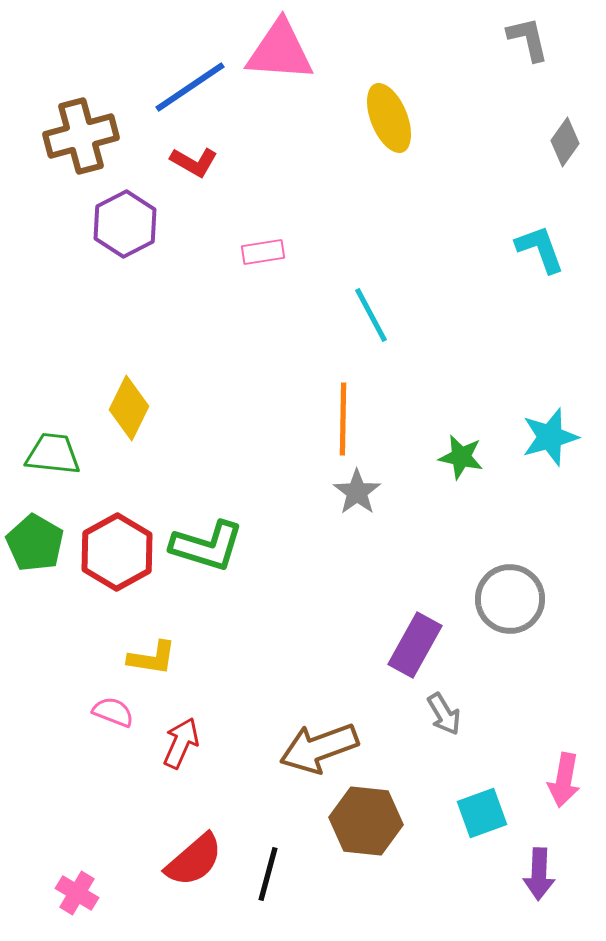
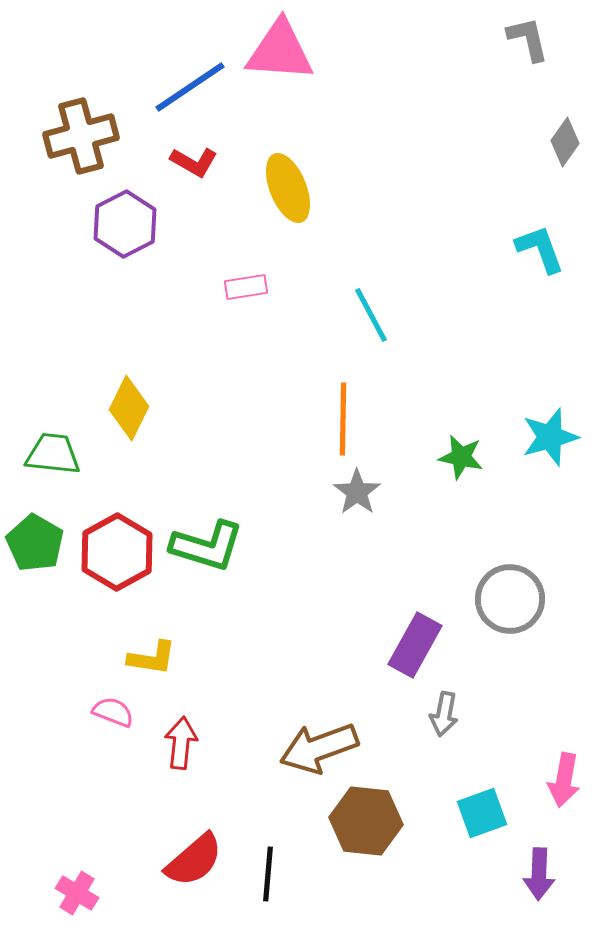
yellow ellipse: moved 101 px left, 70 px down
pink rectangle: moved 17 px left, 35 px down
gray arrow: rotated 42 degrees clockwise
red arrow: rotated 18 degrees counterclockwise
black line: rotated 10 degrees counterclockwise
